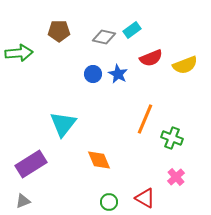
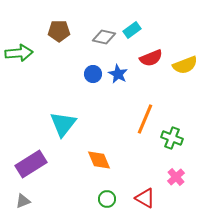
green circle: moved 2 px left, 3 px up
